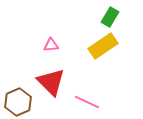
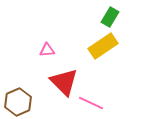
pink triangle: moved 4 px left, 5 px down
red triangle: moved 13 px right
pink line: moved 4 px right, 1 px down
